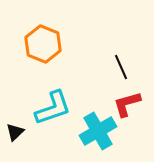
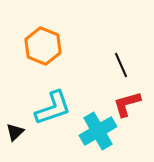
orange hexagon: moved 2 px down
black line: moved 2 px up
